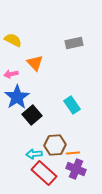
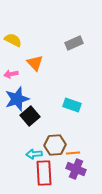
gray rectangle: rotated 12 degrees counterclockwise
blue star: moved 2 px down; rotated 15 degrees clockwise
cyan rectangle: rotated 36 degrees counterclockwise
black square: moved 2 px left, 1 px down
red rectangle: rotated 45 degrees clockwise
